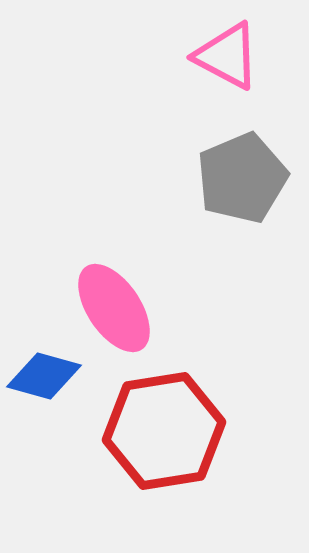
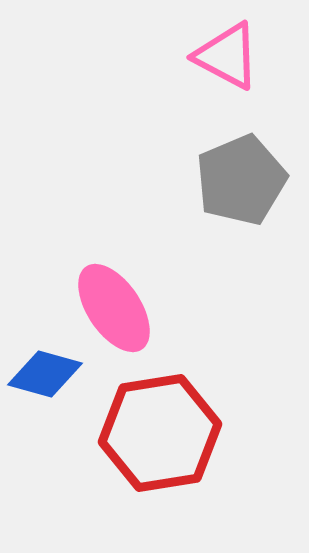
gray pentagon: moved 1 px left, 2 px down
blue diamond: moved 1 px right, 2 px up
red hexagon: moved 4 px left, 2 px down
